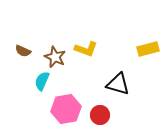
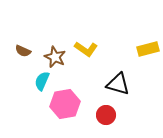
yellow L-shape: rotated 15 degrees clockwise
pink hexagon: moved 1 px left, 5 px up
red circle: moved 6 px right
